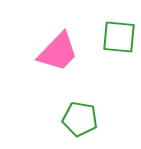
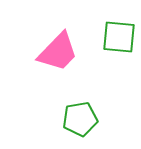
green pentagon: rotated 20 degrees counterclockwise
